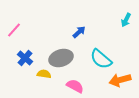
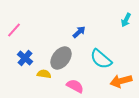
gray ellipse: rotated 35 degrees counterclockwise
orange arrow: moved 1 px right, 1 px down
